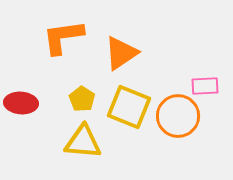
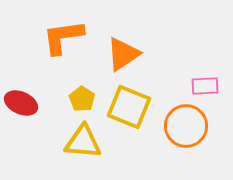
orange triangle: moved 2 px right, 1 px down
red ellipse: rotated 20 degrees clockwise
orange circle: moved 8 px right, 10 px down
